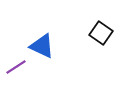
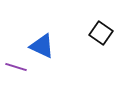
purple line: rotated 50 degrees clockwise
